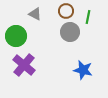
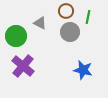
gray triangle: moved 5 px right, 9 px down
purple cross: moved 1 px left, 1 px down
